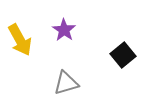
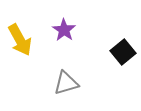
black square: moved 3 px up
